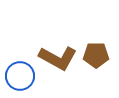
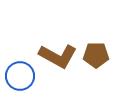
brown L-shape: moved 2 px up
